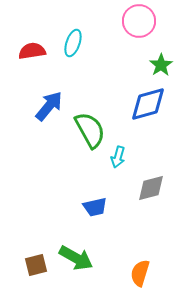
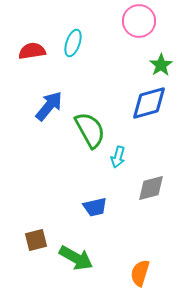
blue diamond: moved 1 px right, 1 px up
brown square: moved 25 px up
